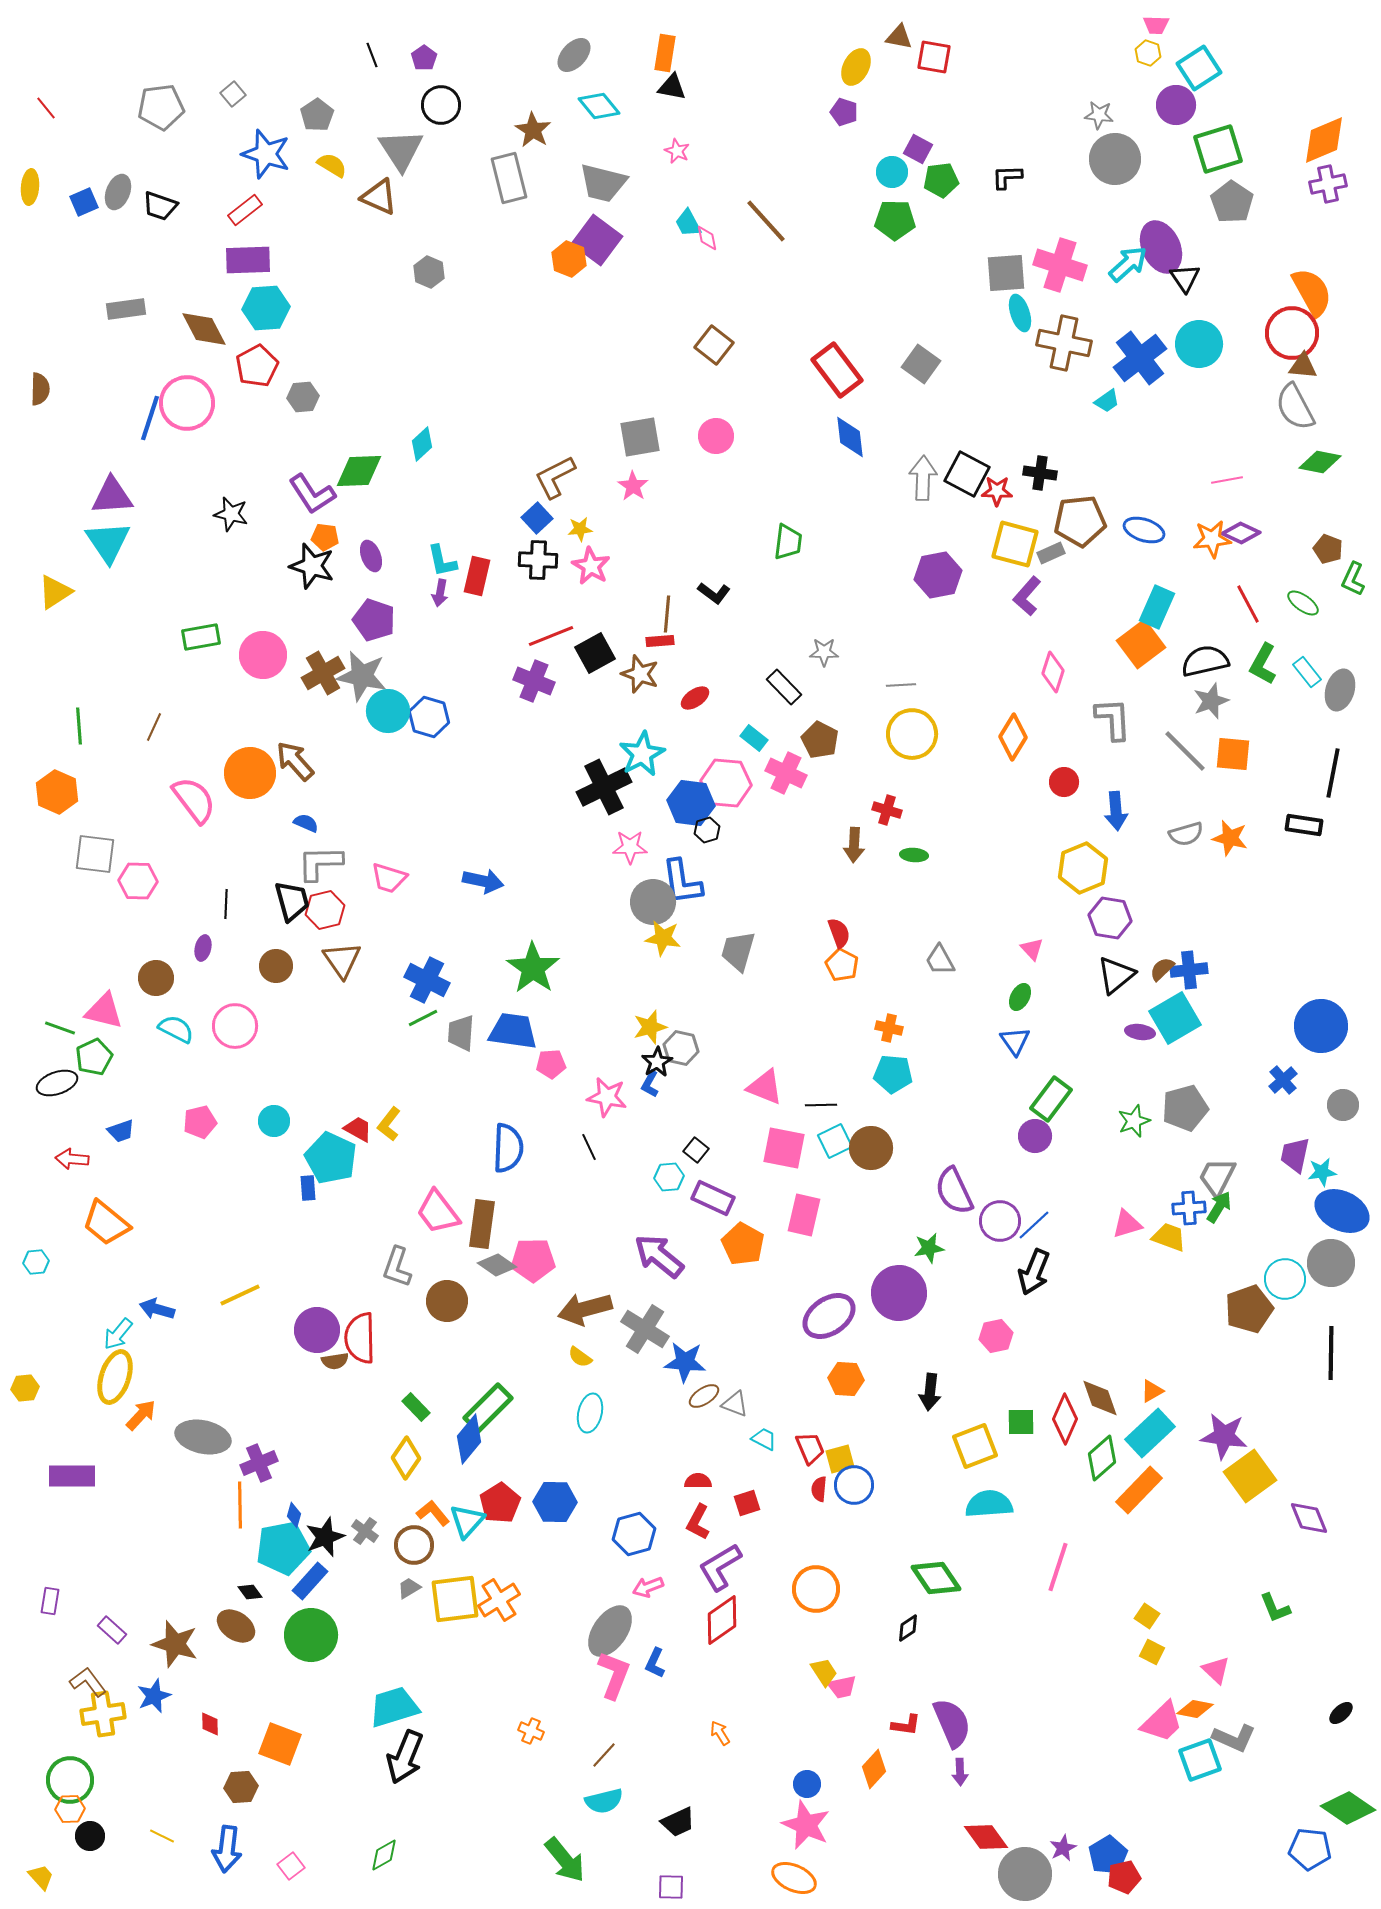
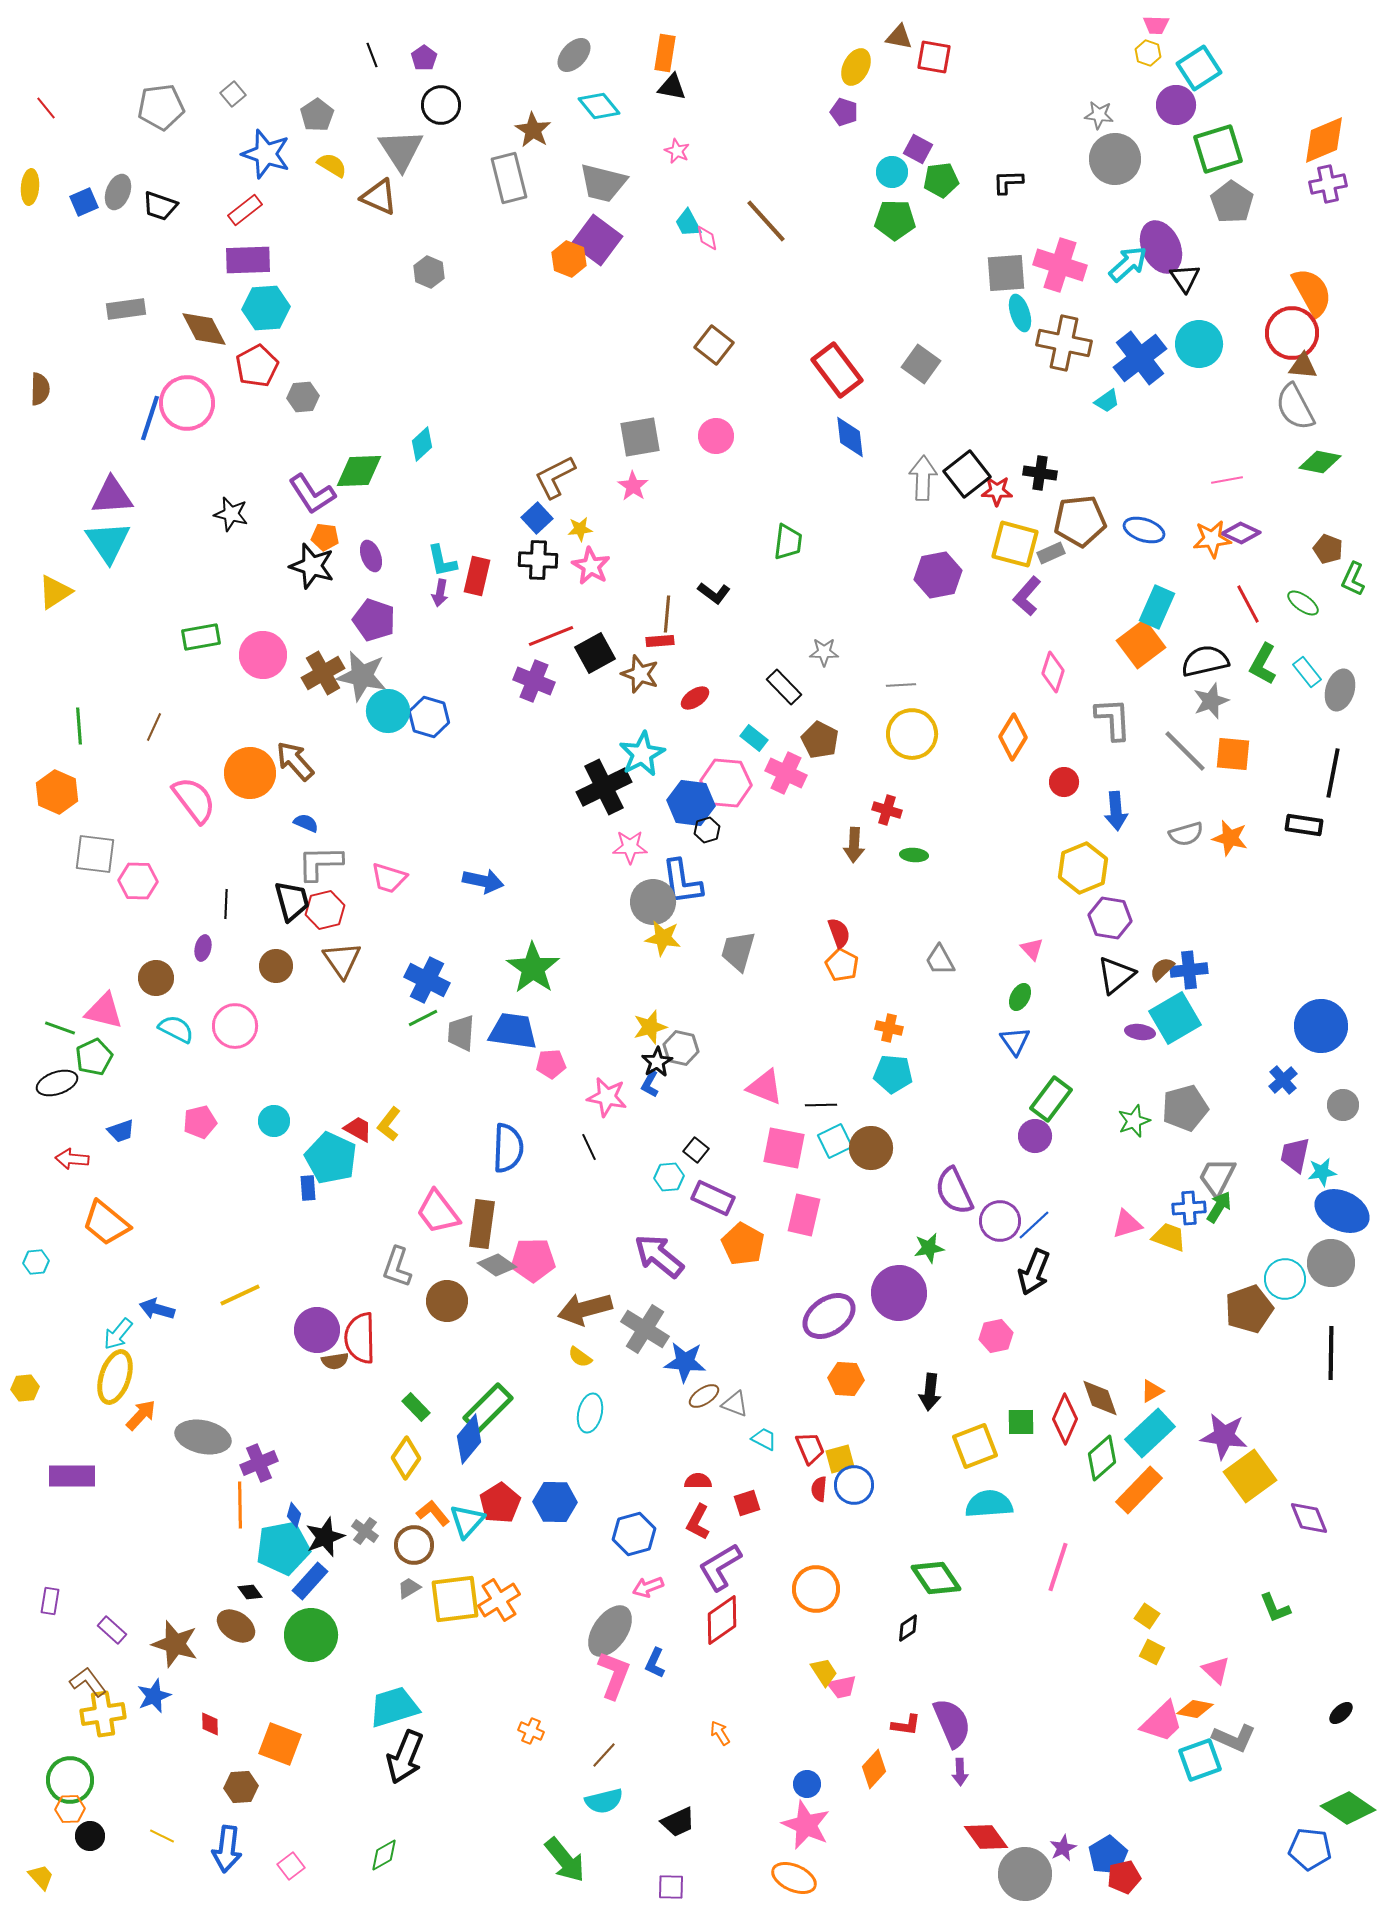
black L-shape at (1007, 177): moved 1 px right, 5 px down
black square at (967, 474): rotated 24 degrees clockwise
